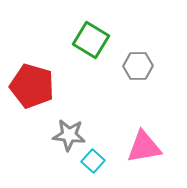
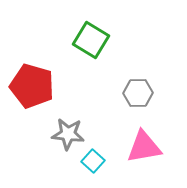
gray hexagon: moved 27 px down
gray star: moved 1 px left, 1 px up
